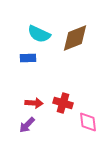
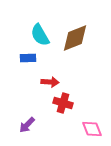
cyan semicircle: moved 1 px right, 1 px down; rotated 35 degrees clockwise
red arrow: moved 16 px right, 21 px up
pink diamond: moved 4 px right, 7 px down; rotated 15 degrees counterclockwise
